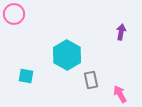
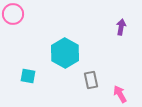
pink circle: moved 1 px left
purple arrow: moved 5 px up
cyan hexagon: moved 2 px left, 2 px up
cyan square: moved 2 px right
